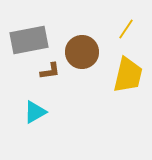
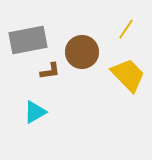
gray rectangle: moved 1 px left
yellow trapezoid: rotated 57 degrees counterclockwise
